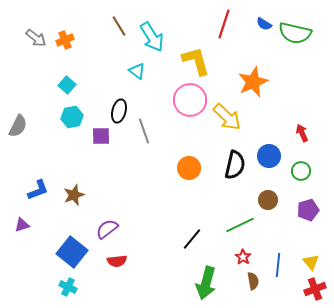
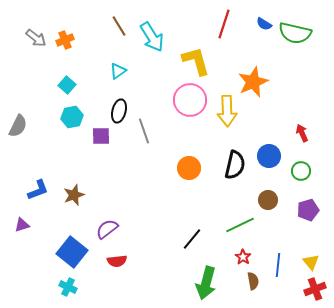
cyan triangle: moved 19 px left; rotated 48 degrees clockwise
yellow arrow: moved 6 px up; rotated 44 degrees clockwise
